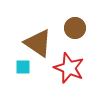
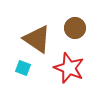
brown triangle: moved 1 px left, 4 px up
cyan square: moved 1 px down; rotated 21 degrees clockwise
